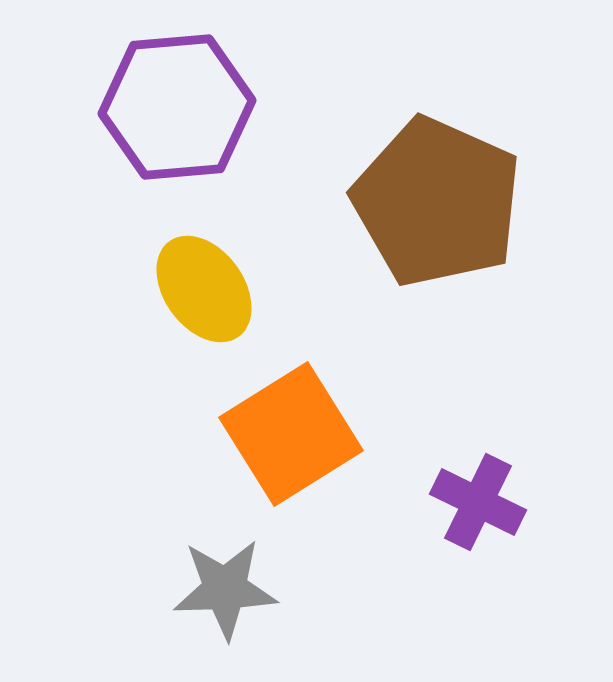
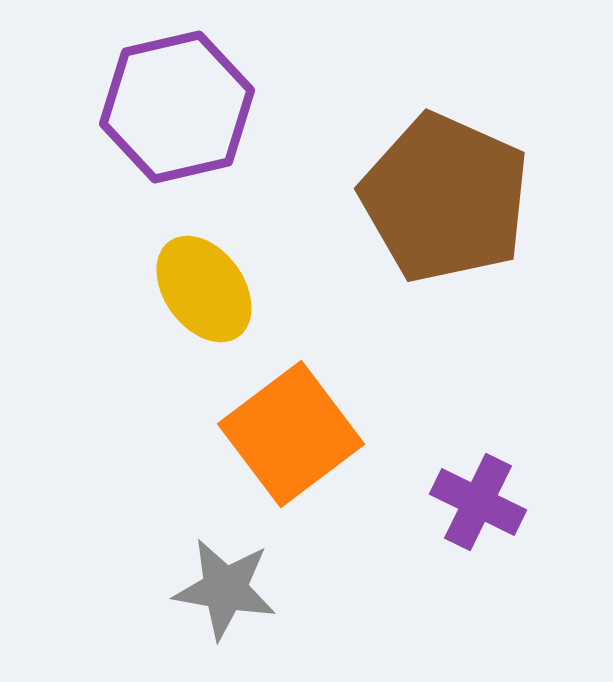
purple hexagon: rotated 8 degrees counterclockwise
brown pentagon: moved 8 px right, 4 px up
orange square: rotated 5 degrees counterclockwise
gray star: rotated 12 degrees clockwise
